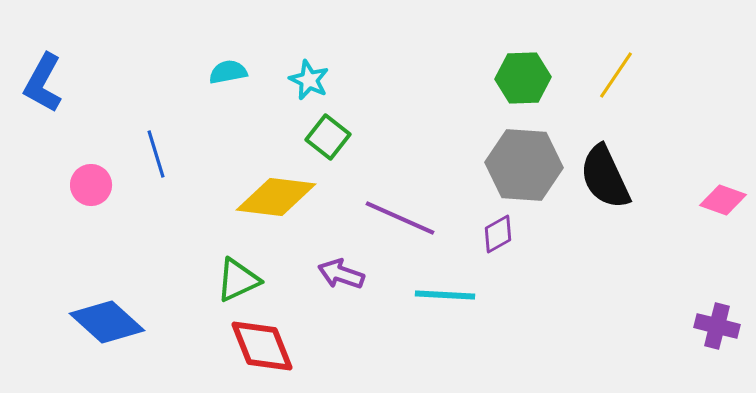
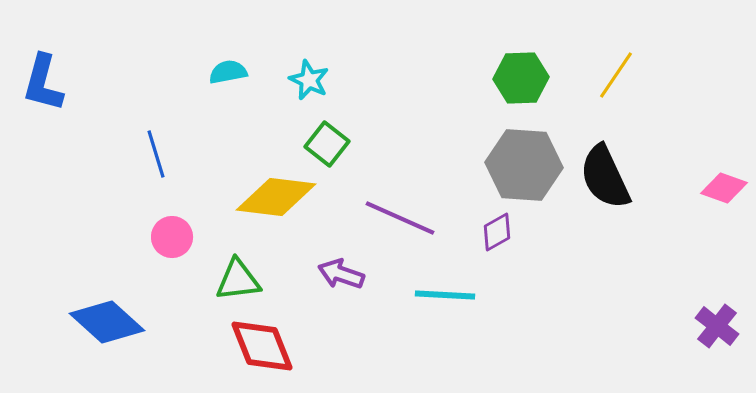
green hexagon: moved 2 px left
blue L-shape: rotated 14 degrees counterclockwise
green square: moved 1 px left, 7 px down
pink circle: moved 81 px right, 52 px down
pink diamond: moved 1 px right, 12 px up
purple diamond: moved 1 px left, 2 px up
green triangle: rotated 18 degrees clockwise
purple cross: rotated 24 degrees clockwise
